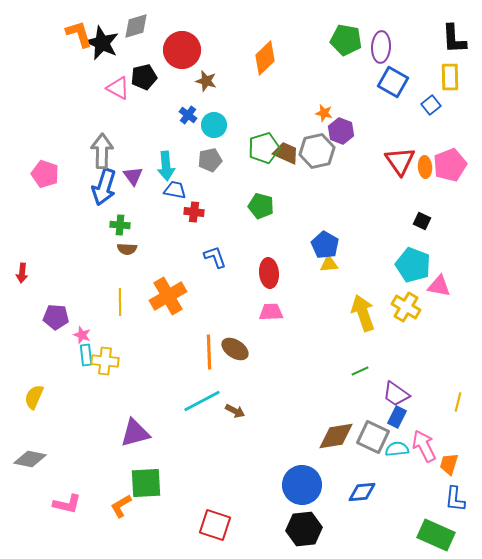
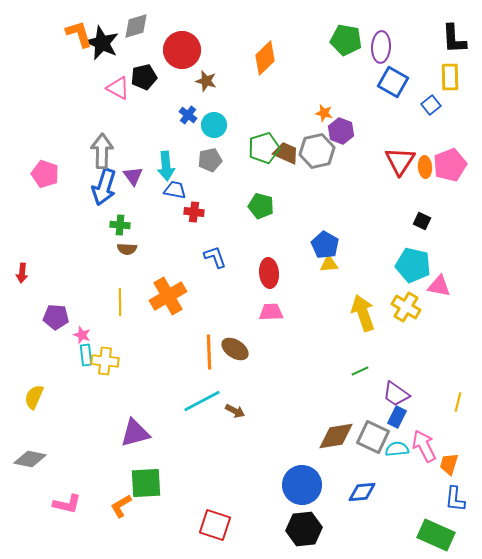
red triangle at (400, 161): rotated 8 degrees clockwise
cyan pentagon at (413, 265): rotated 8 degrees counterclockwise
